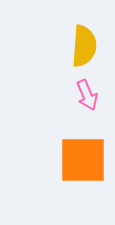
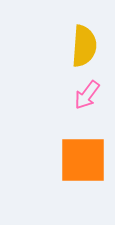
pink arrow: rotated 60 degrees clockwise
